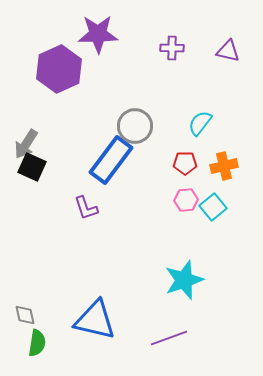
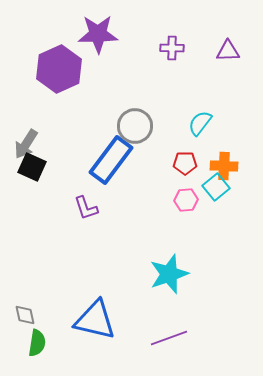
purple triangle: rotated 15 degrees counterclockwise
orange cross: rotated 16 degrees clockwise
cyan square: moved 3 px right, 20 px up
cyan star: moved 15 px left, 6 px up
